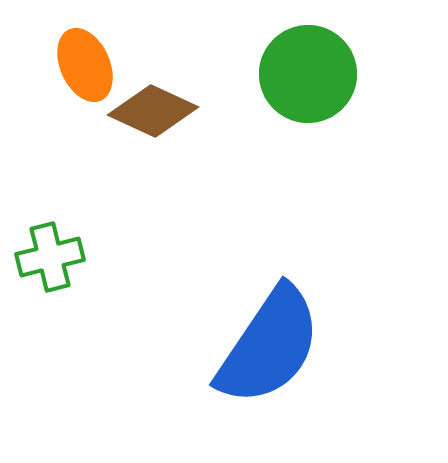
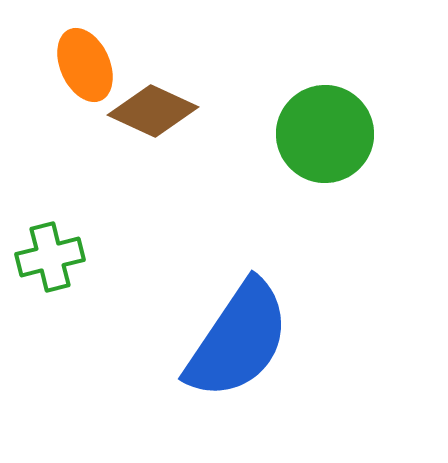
green circle: moved 17 px right, 60 px down
blue semicircle: moved 31 px left, 6 px up
